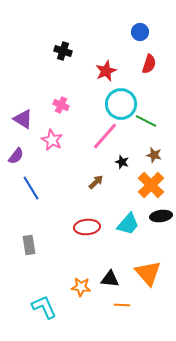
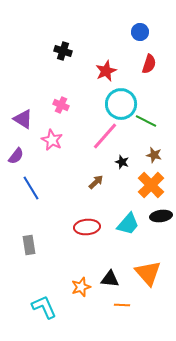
orange star: rotated 24 degrees counterclockwise
